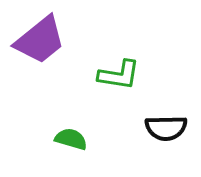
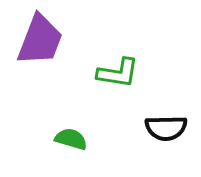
purple trapezoid: rotated 30 degrees counterclockwise
green L-shape: moved 1 px left, 2 px up
